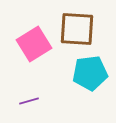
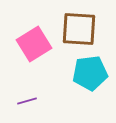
brown square: moved 2 px right
purple line: moved 2 px left
